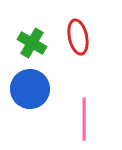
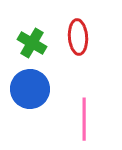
red ellipse: rotated 8 degrees clockwise
